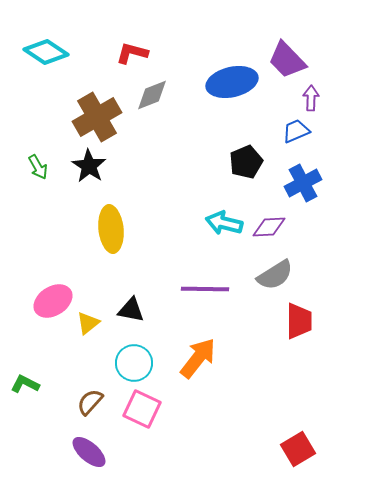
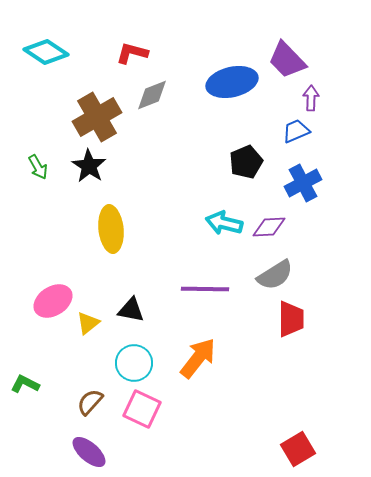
red trapezoid: moved 8 px left, 2 px up
